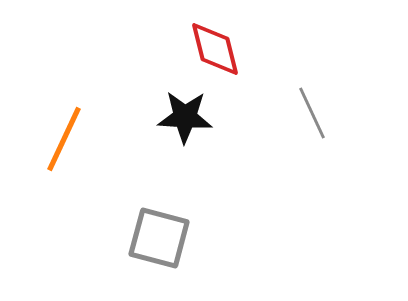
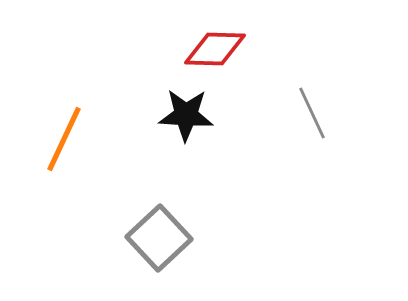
red diamond: rotated 74 degrees counterclockwise
black star: moved 1 px right, 2 px up
gray square: rotated 32 degrees clockwise
